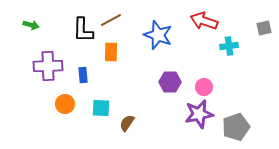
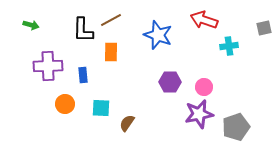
red arrow: moved 1 px up
